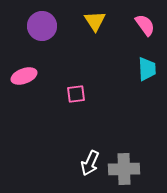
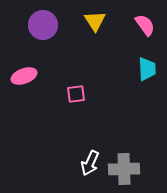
purple circle: moved 1 px right, 1 px up
